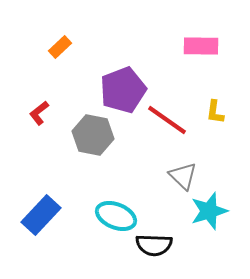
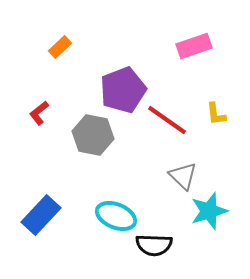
pink rectangle: moved 7 px left; rotated 20 degrees counterclockwise
yellow L-shape: moved 1 px right, 2 px down; rotated 15 degrees counterclockwise
